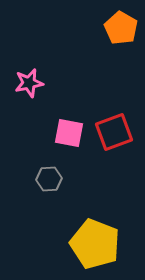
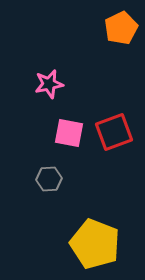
orange pentagon: rotated 16 degrees clockwise
pink star: moved 20 px right, 1 px down
